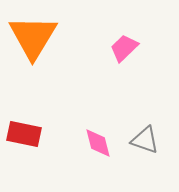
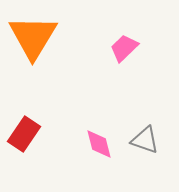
red rectangle: rotated 68 degrees counterclockwise
pink diamond: moved 1 px right, 1 px down
